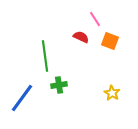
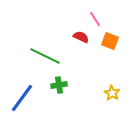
green line: rotated 56 degrees counterclockwise
